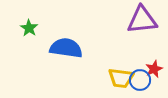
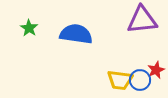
blue semicircle: moved 10 px right, 14 px up
red star: moved 2 px right, 1 px down
yellow trapezoid: moved 1 px left, 2 px down
